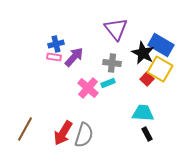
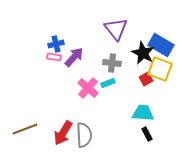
yellow square: rotated 10 degrees counterclockwise
red square: moved 1 px left; rotated 16 degrees clockwise
brown line: rotated 40 degrees clockwise
gray semicircle: rotated 20 degrees counterclockwise
